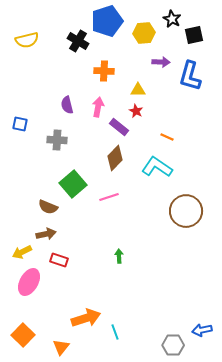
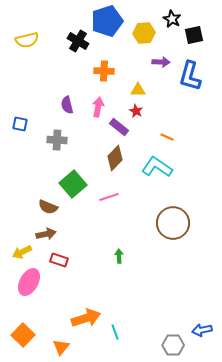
brown circle: moved 13 px left, 12 px down
